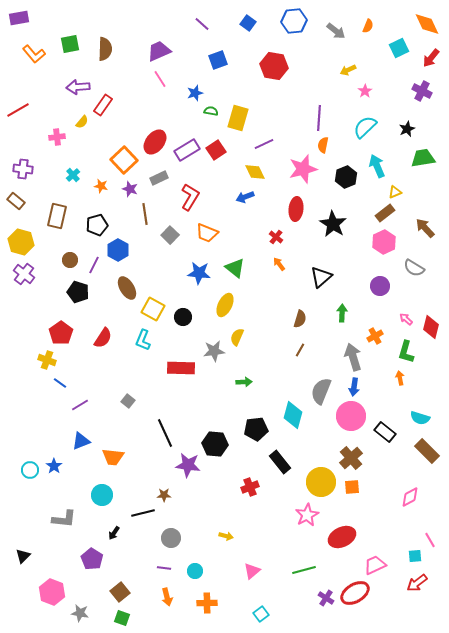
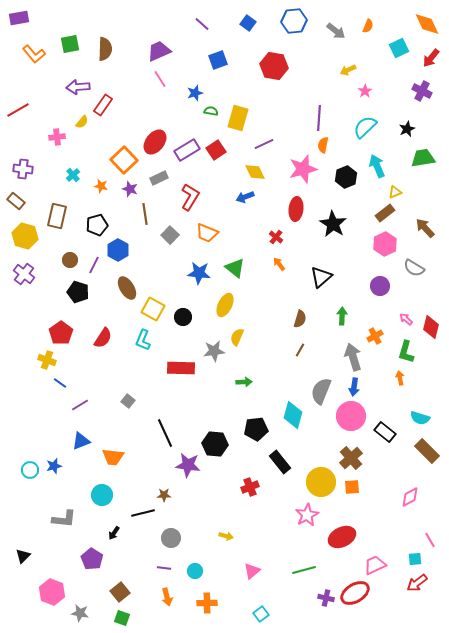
yellow hexagon at (21, 242): moved 4 px right, 6 px up
pink hexagon at (384, 242): moved 1 px right, 2 px down
green arrow at (342, 313): moved 3 px down
blue star at (54, 466): rotated 21 degrees clockwise
cyan square at (415, 556): moved 3 px down
purple cross at (326, 598): rotated 21 degrees counterclockwise
